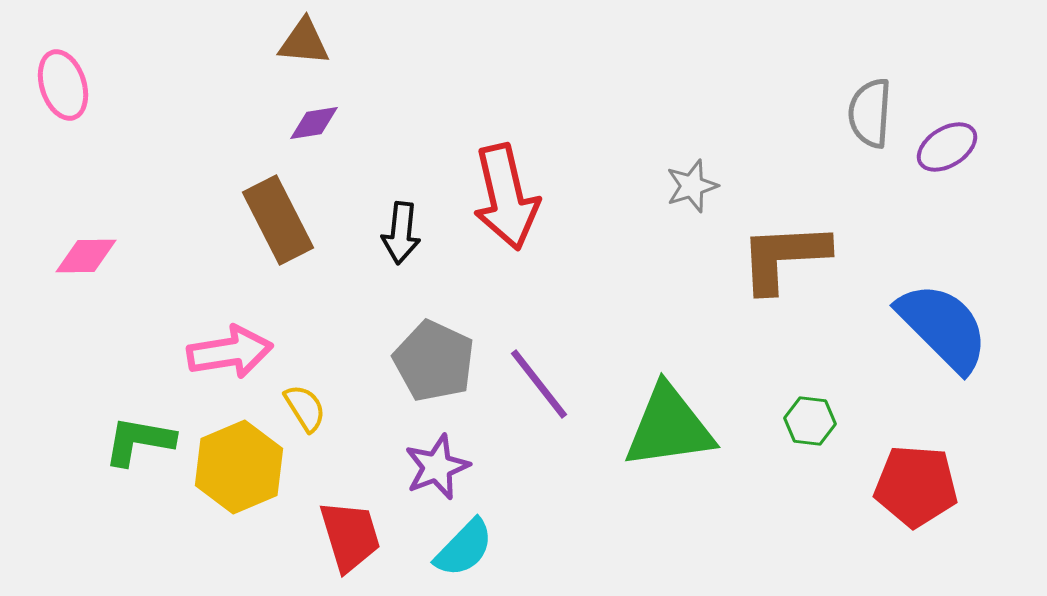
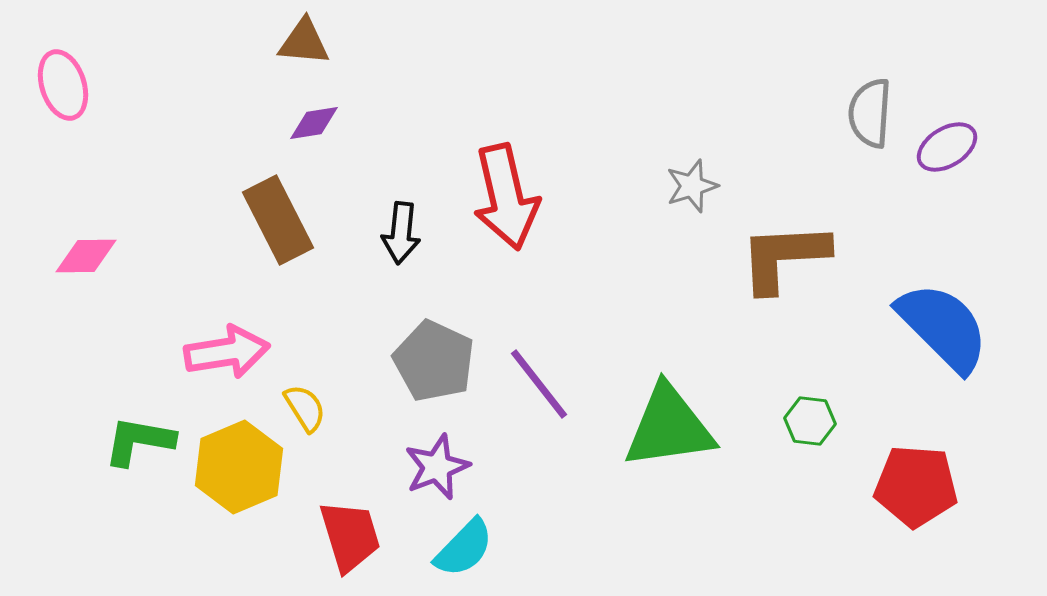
pink arrow: moved 3 px left
